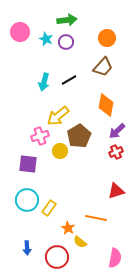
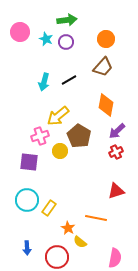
orange circle: moved 1 px left, 1 px down
brown pentagon: rotated 10 degrees counterclockwise
purple square: moved 1 px right, 2 px up
